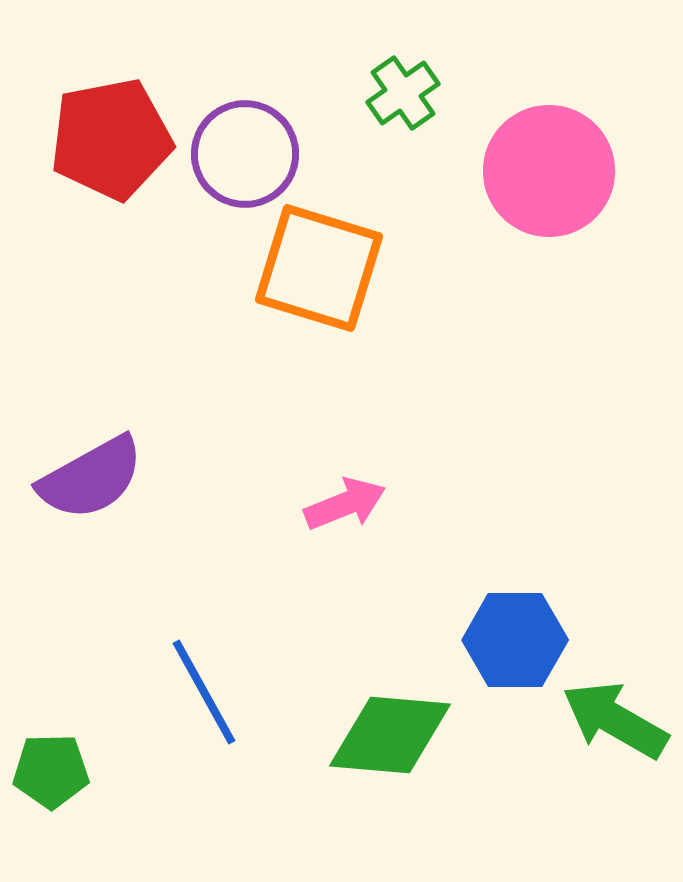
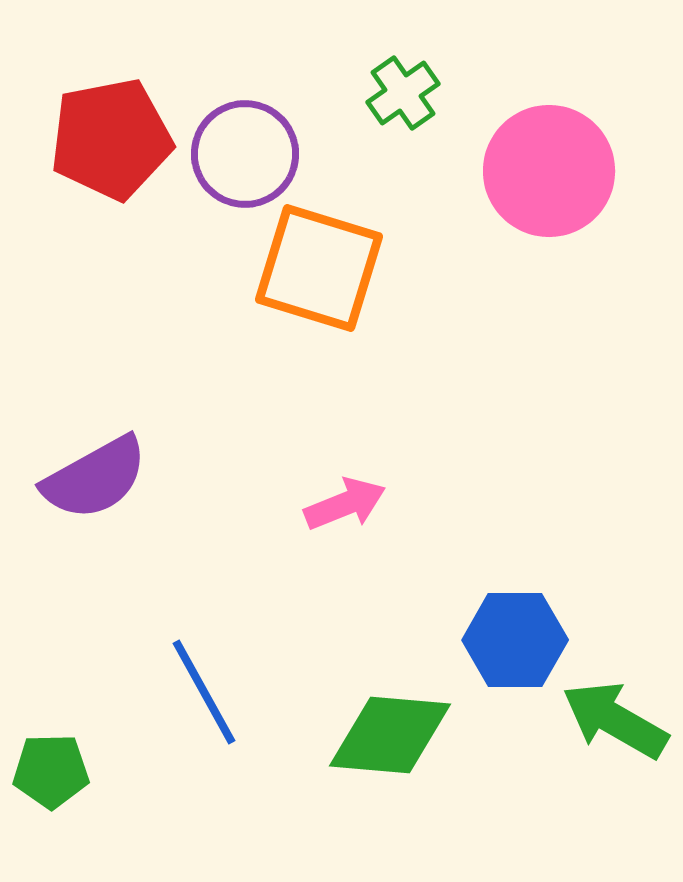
purple semicircle: moved 4 px right
